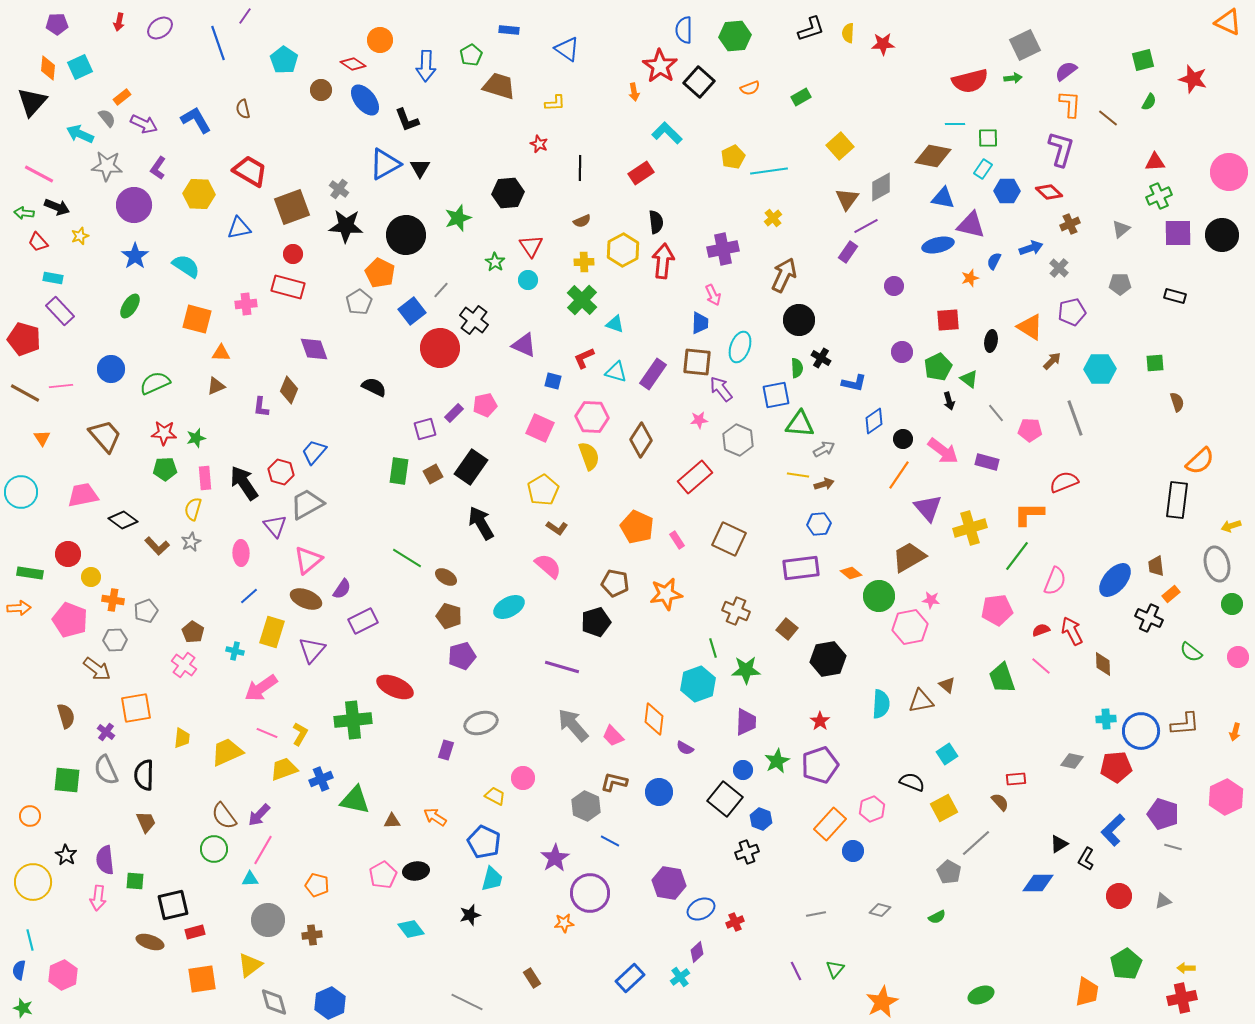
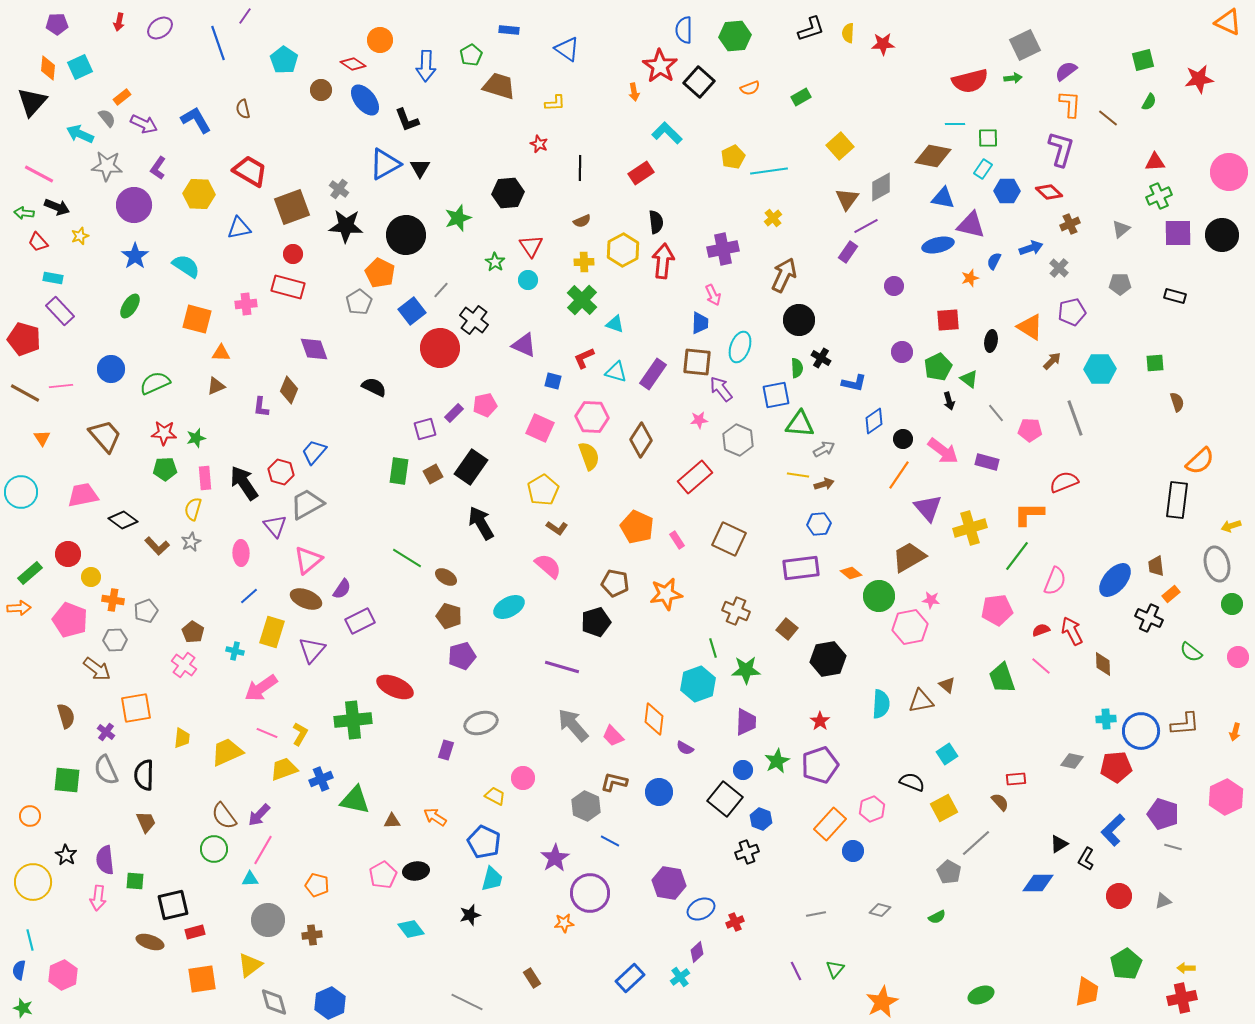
red star at (1193, 79): moved 6 px right; rotated 24 degrees counterclockwise
green rectangle at (30, 573): rotated 50 degrees counterclockwise
purple rectangle at (363, 621): moved 3 px left
